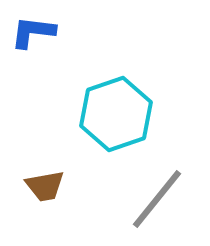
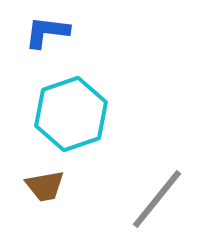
blue L-shape: moved 14 px right
cyan hexagon: moved 45 px left
